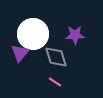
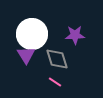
white circle: moved 1 px left
purple triangle: moved 6 px right, 2 px down; rotated 12 degrees counterclockwise
gray diamond: moved 1 px right, 2 px down
